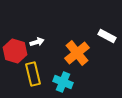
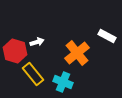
yellow rectangle: rotated 25 degrees counterclockwise
